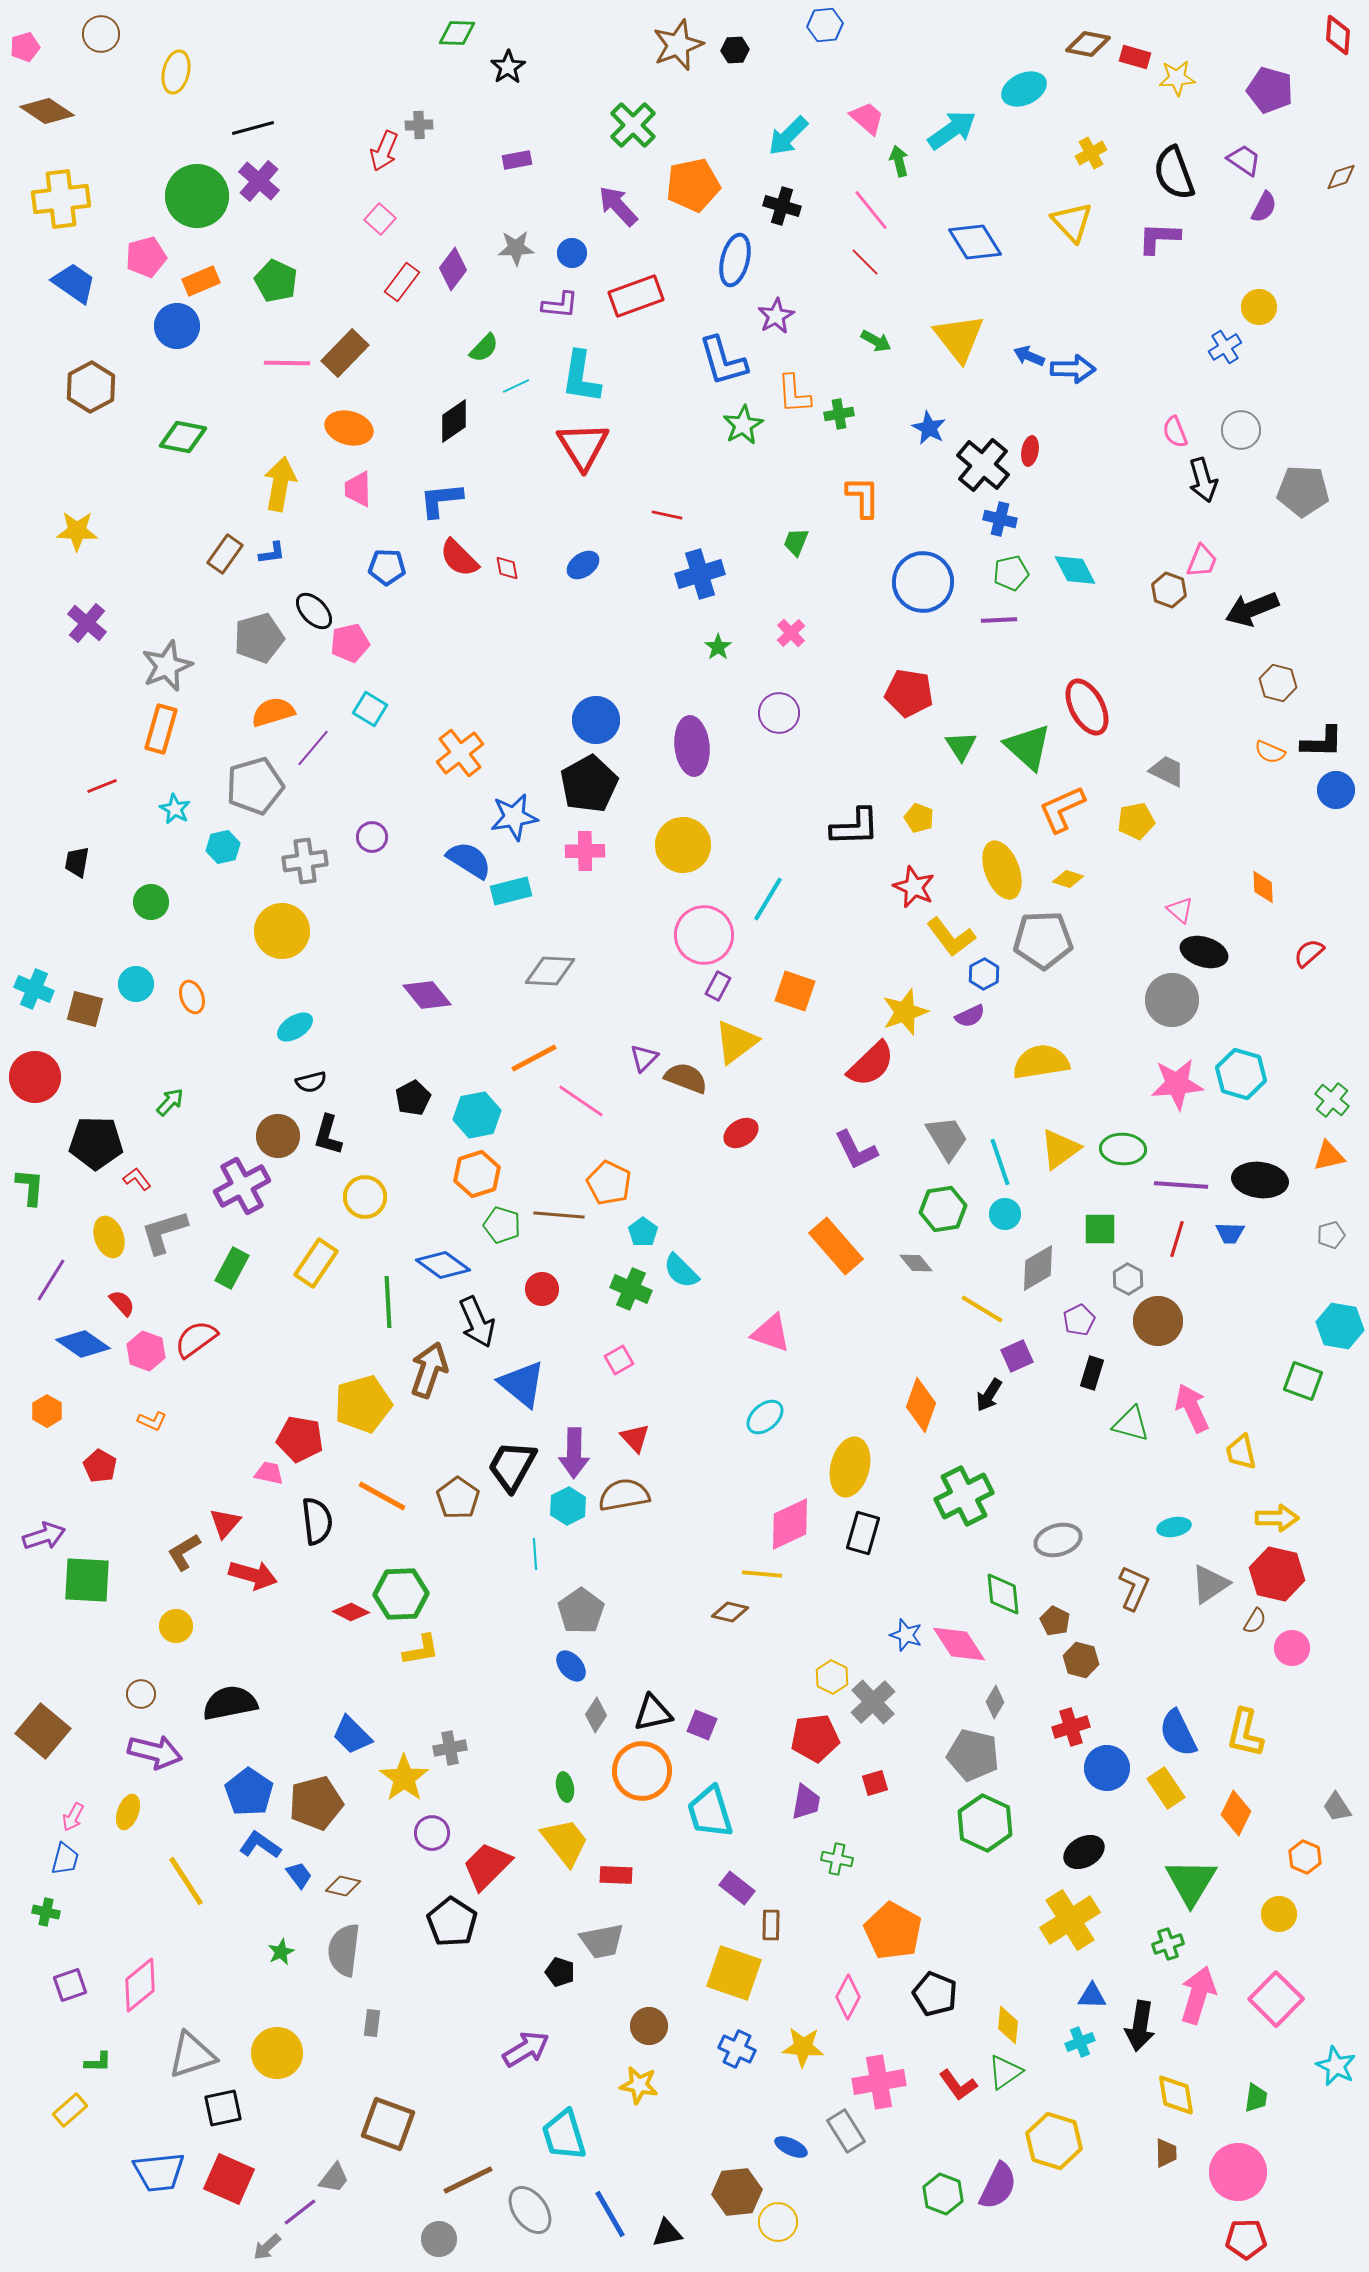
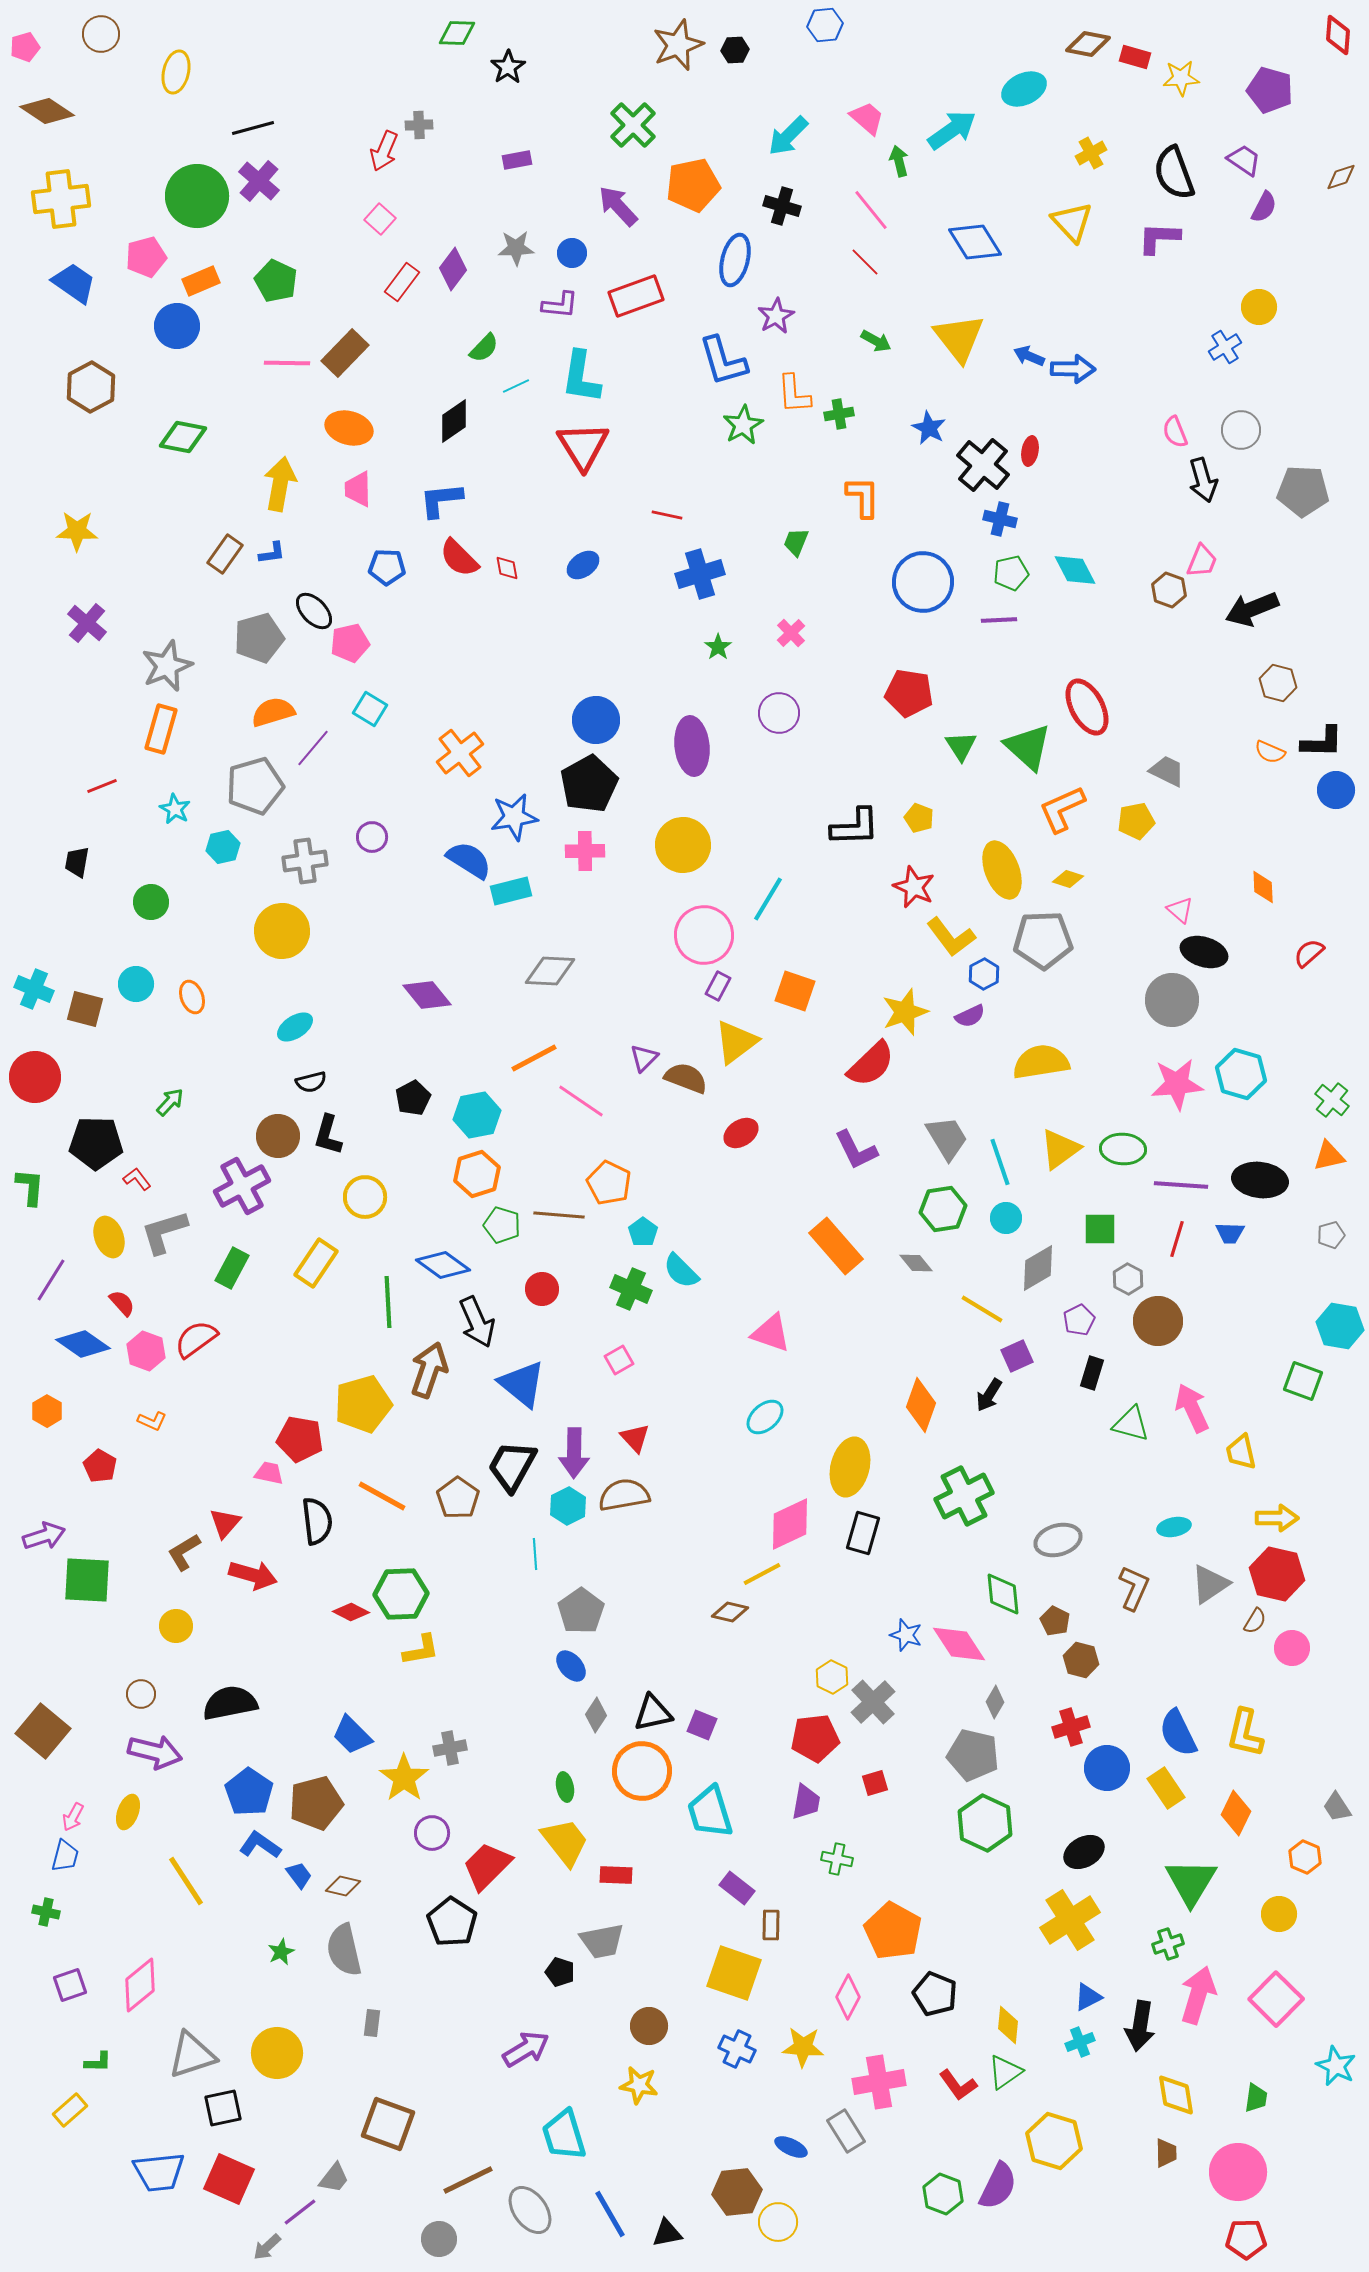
yellow star at (1177, 78): moved 4 px right
cyan circle at (1005, 1214): moved 1 px right, 4 px down
yellow line at (762, 1574): rotated 33 degrees counterclockwise
blue trapezoid at (65, 1859): moved 3 px up
gray semicircle at (344, 1950): rotated 20 degrees counterclockwise
blue triangle at (1092, 1996): moved 4 px left, 1 px down; rotated 28 degrees counterclockwise
